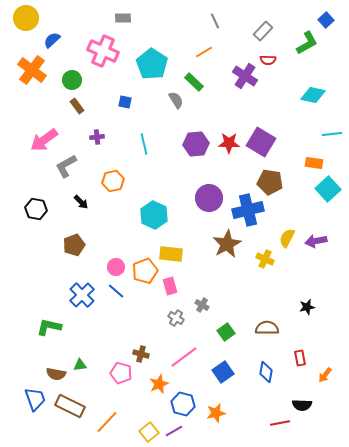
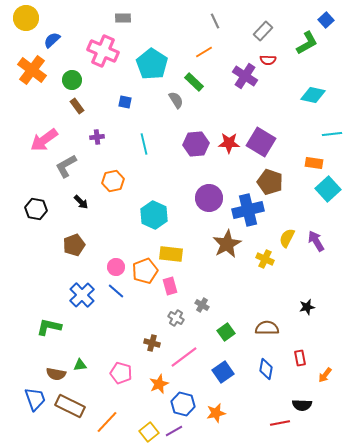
brown pentagon at (270, 182): rotated 10 degrees clockwise
purple arrow at (316, 241): rotated 70 degrees clockwise
brown cross at (141, 354): moved 11 px right, 11 px up
blue diamond at (266, 372): moved 3 px up
